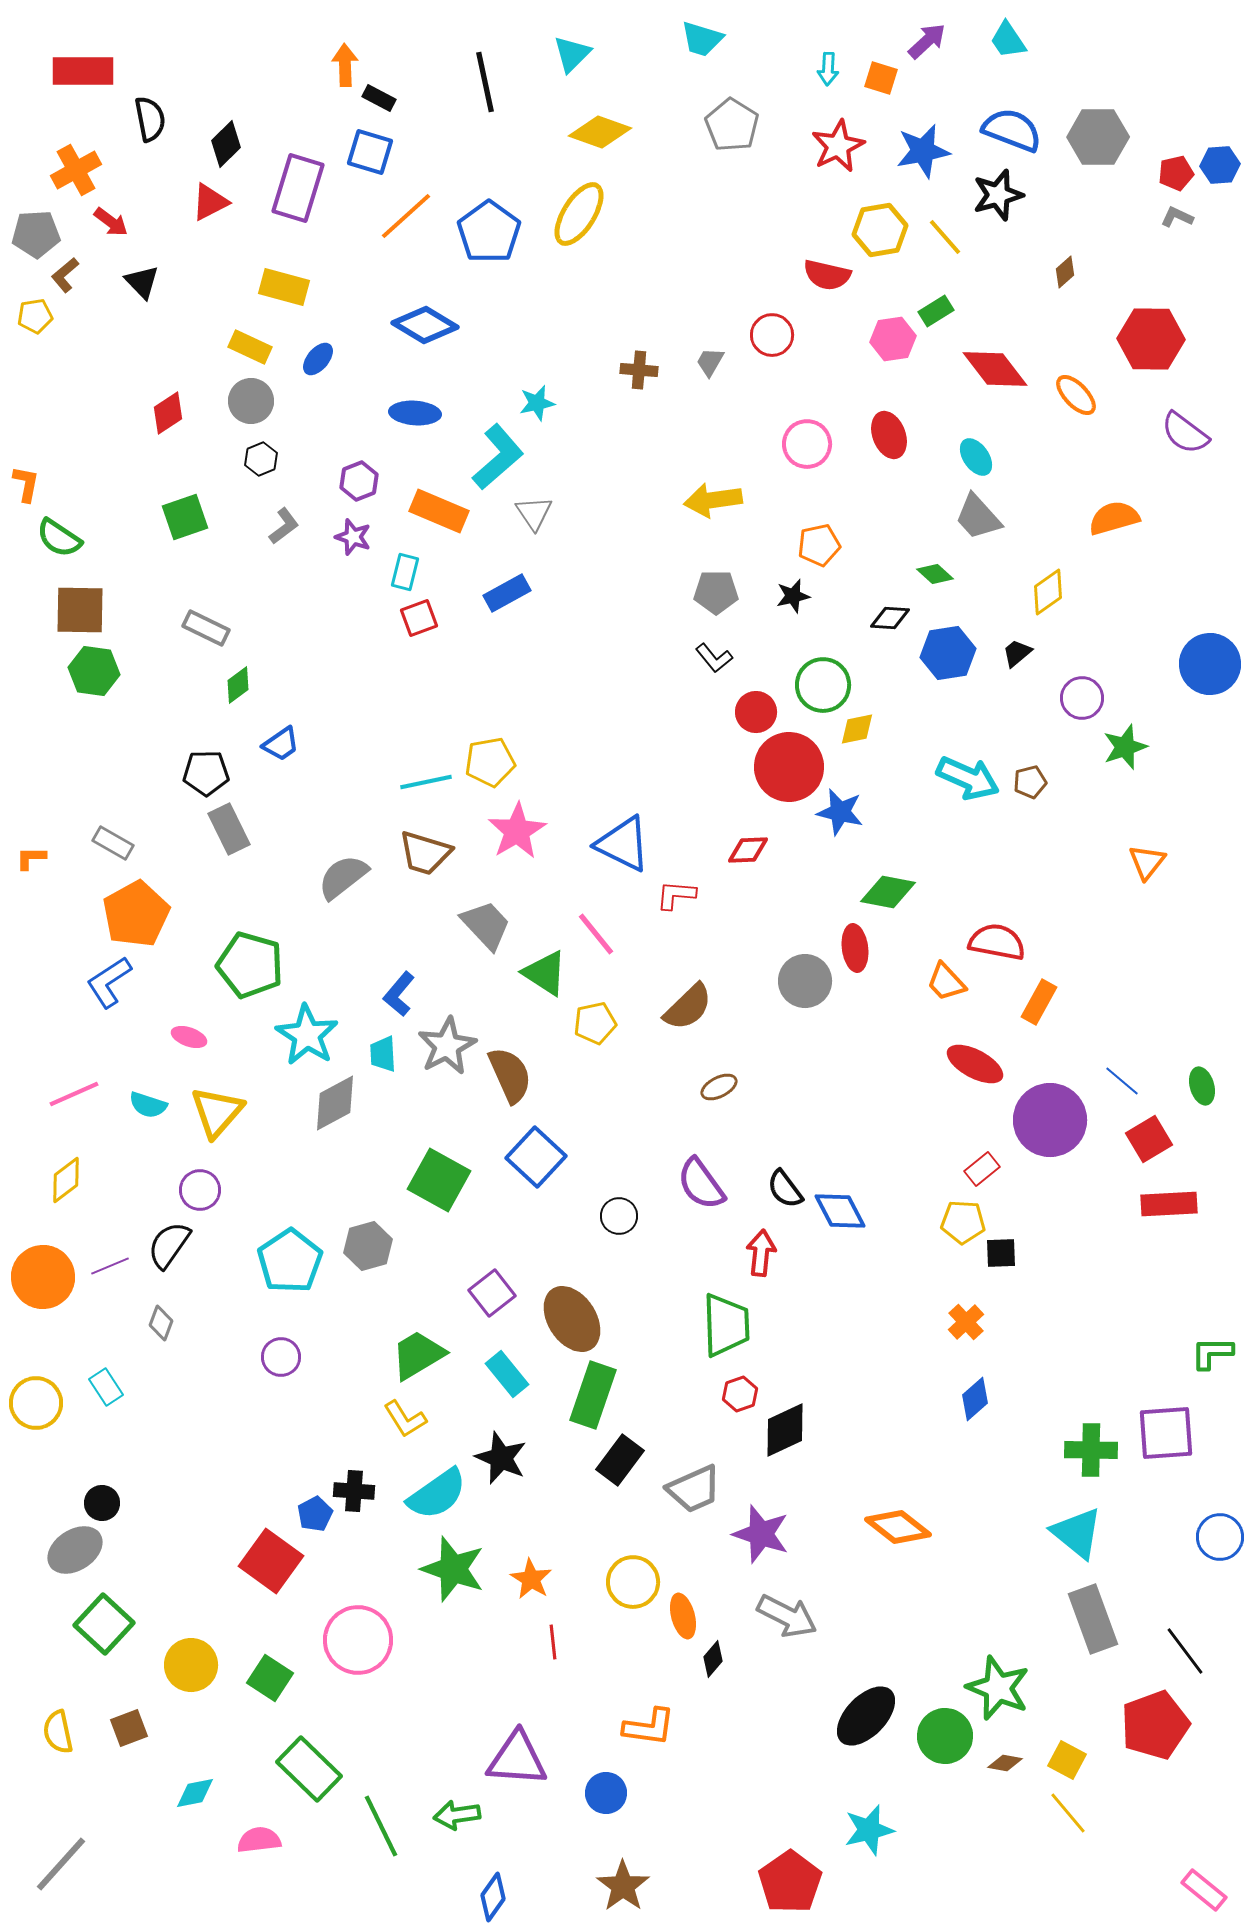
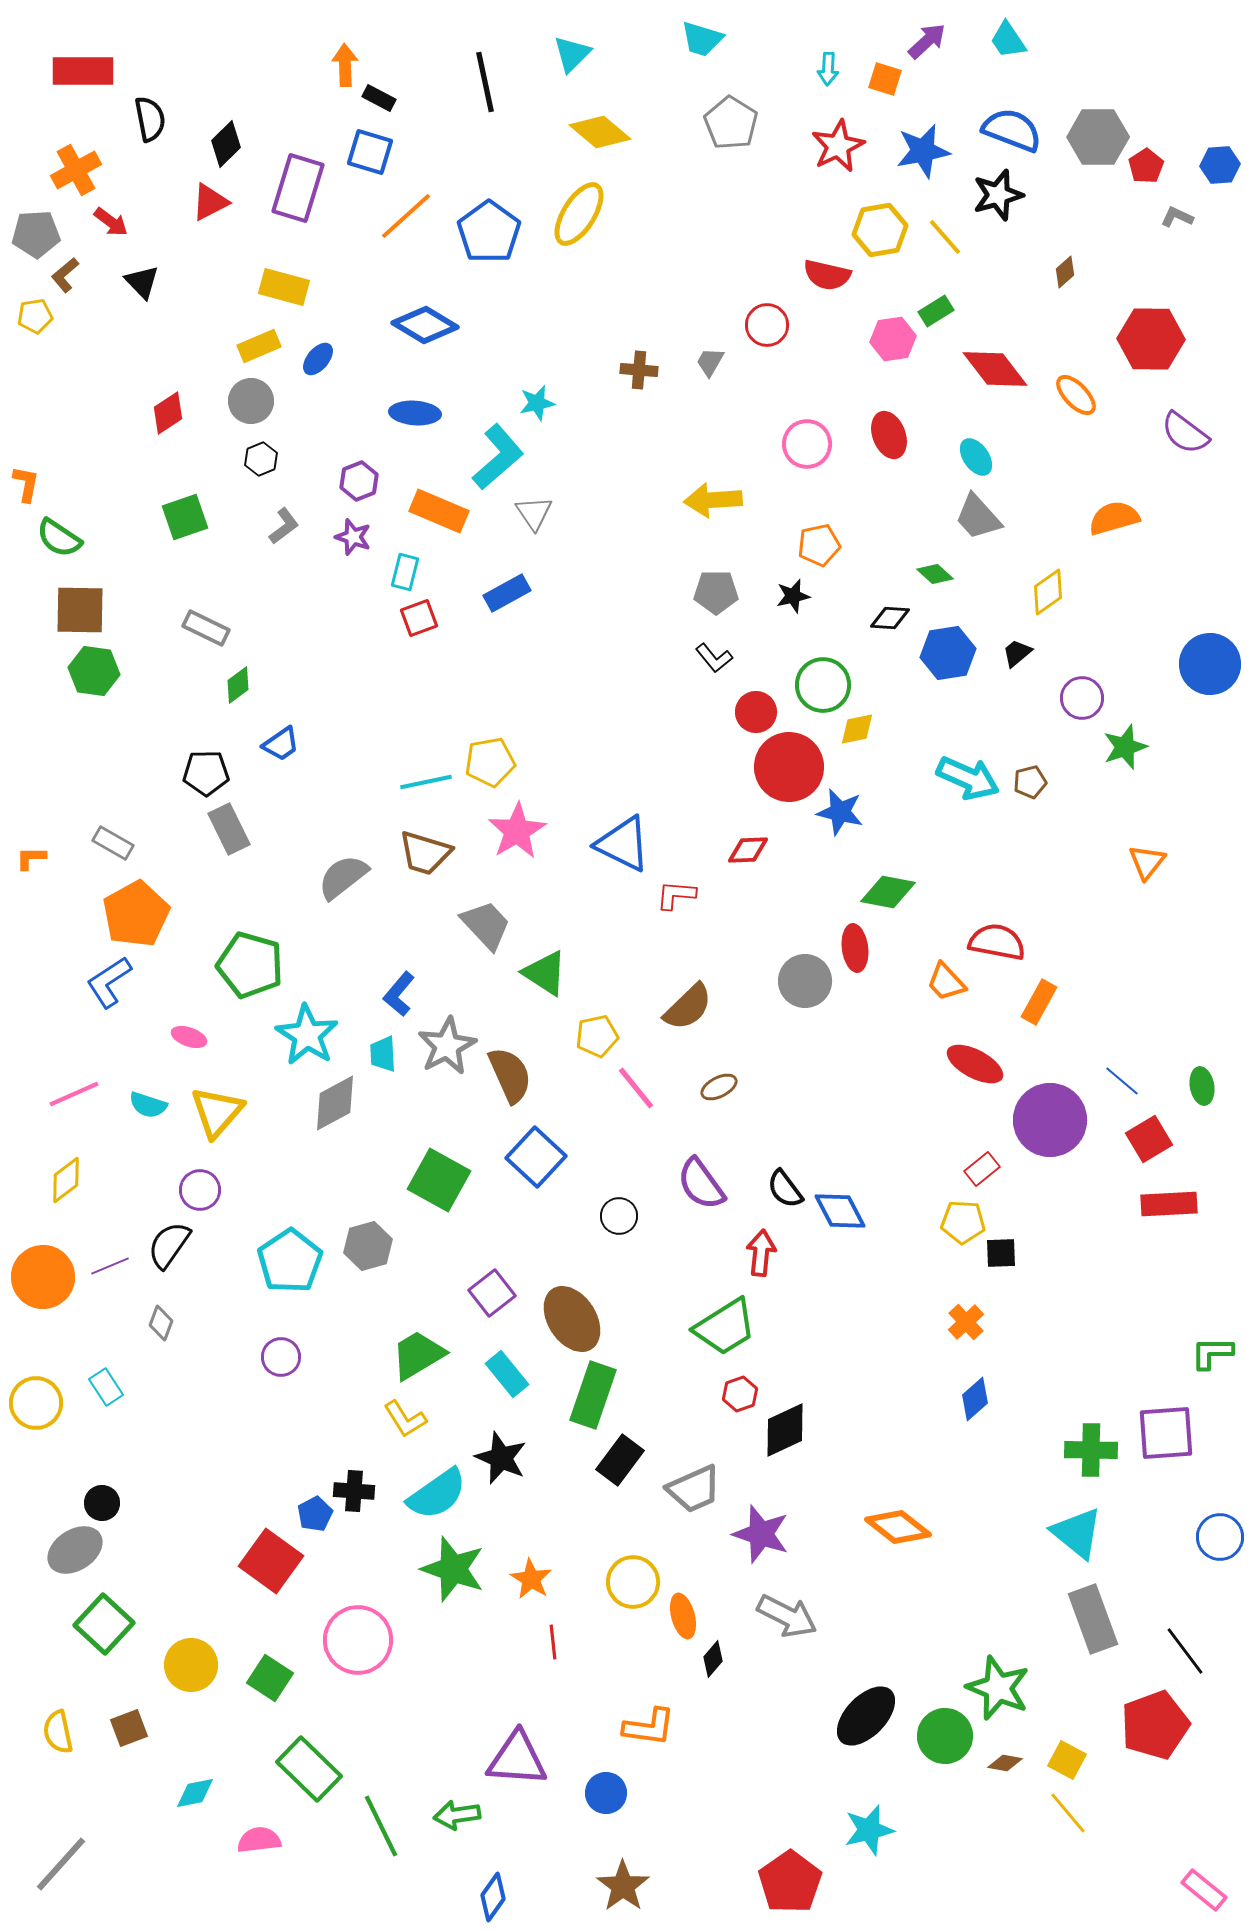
orange square at (881, 78): moved 4 px right, 1 px down
gray pentagon at (732, 125): moved 1 px left, 2 px up
yellow diamond at (600, 132): rotated 20 degrees clockwise
red pentagon at (1176, 173): moved 30 px left, 7 px up; rotated 20 degrees counterclockwise
red circle at (772, 335): moved 5 px left, 10 px up
yellow rectangle at (250, 347): moved 9 px right, 1 px up; rotated 48 degrees counterclockwise
yellow arrow at (713, 500): rotated 4 degrees clockwise
pink line at (596, 934): moved 40 px right, 154 px down
yellow pentagon at (595, 1023): moved 2 px right, 13 px down
green ellipse at (1202, 1086): rotated 6 degrees clockwise
green trapezoid at (726, 1325): moved 1 px left, 2 px down; rotated 60 degrees clockwise
